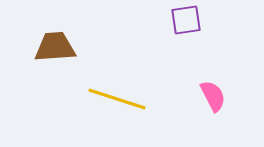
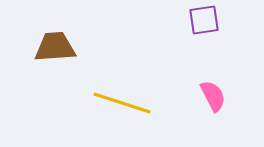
purple square: moved 18 px right
yellow line: moved 5 px right, 4 px down
